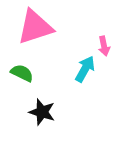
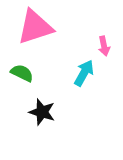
cyan arrow: moved 1 px left, 4 px down
